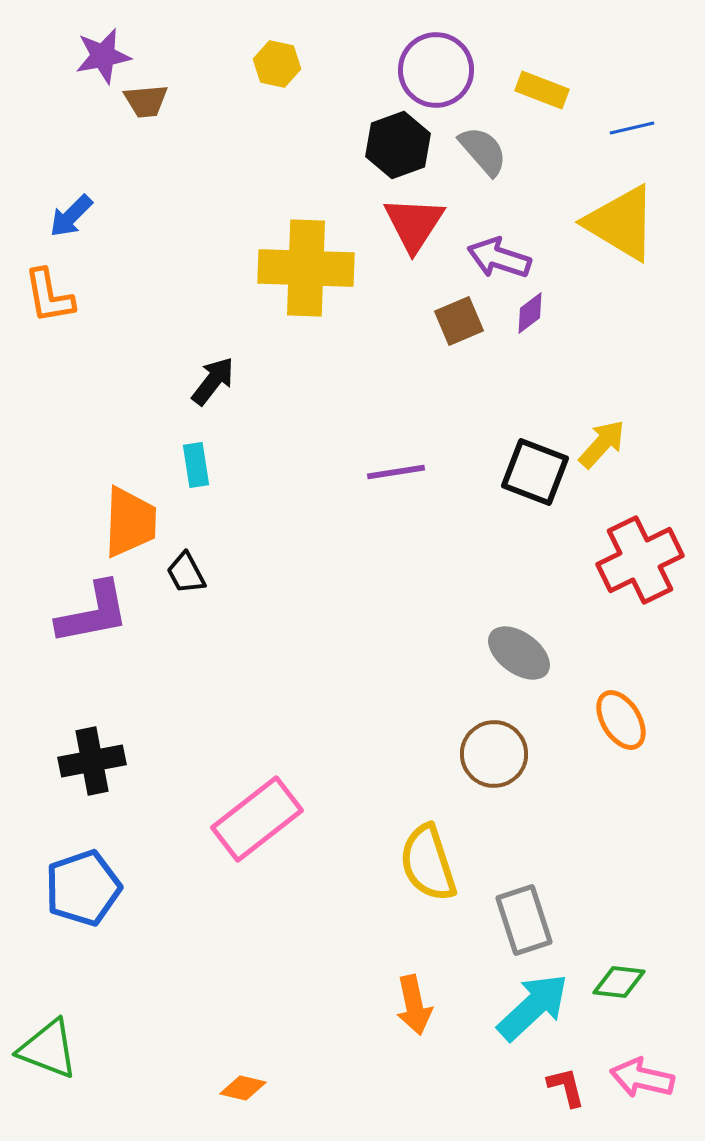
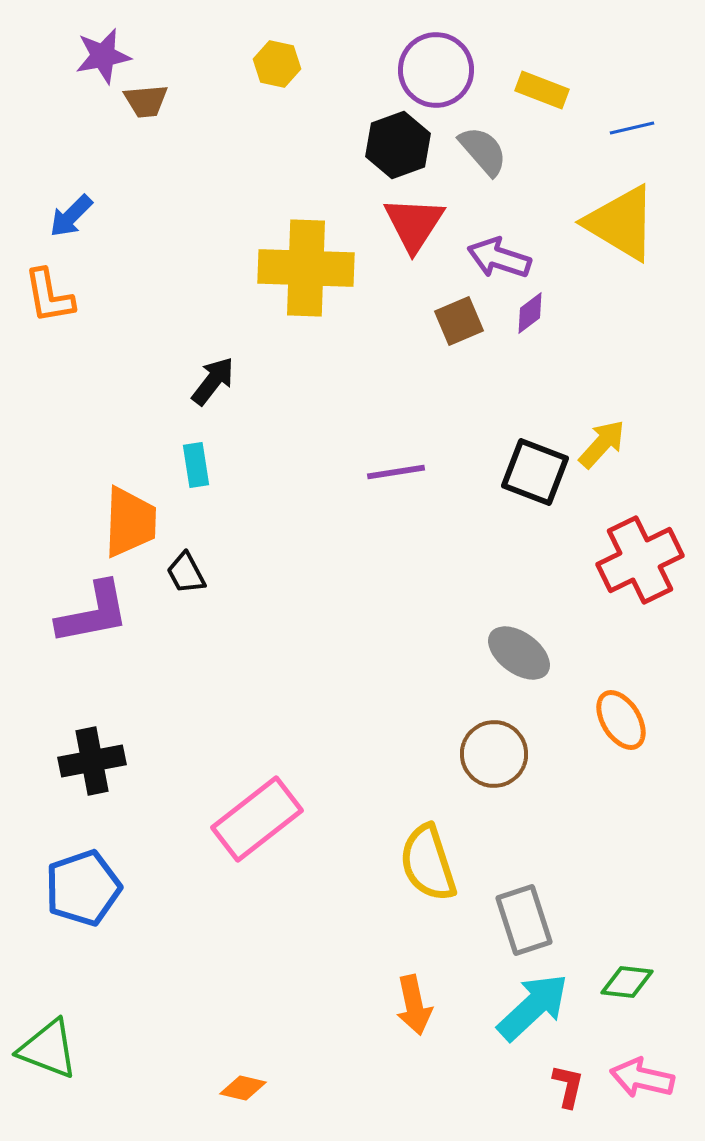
green diamond: moved 8 px right
red L-shape: moved 2 px right, 1 px up; rotated 27 degrees clockwise
